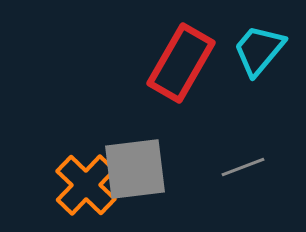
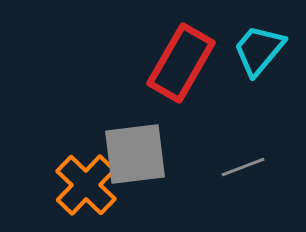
gray square: moved 15 px up
